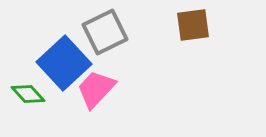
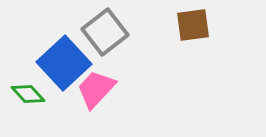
gray square: rotated 12 degrees counterclockwise
